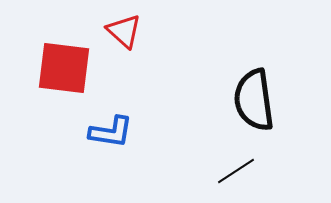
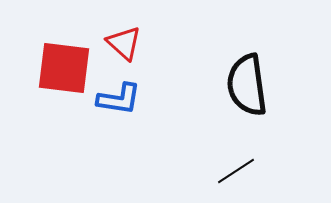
red triangle: moved 12 px down
black semicircle: moved 7 px left, 15 px up
blue L-shape: moved 8 px right, 33 px up
